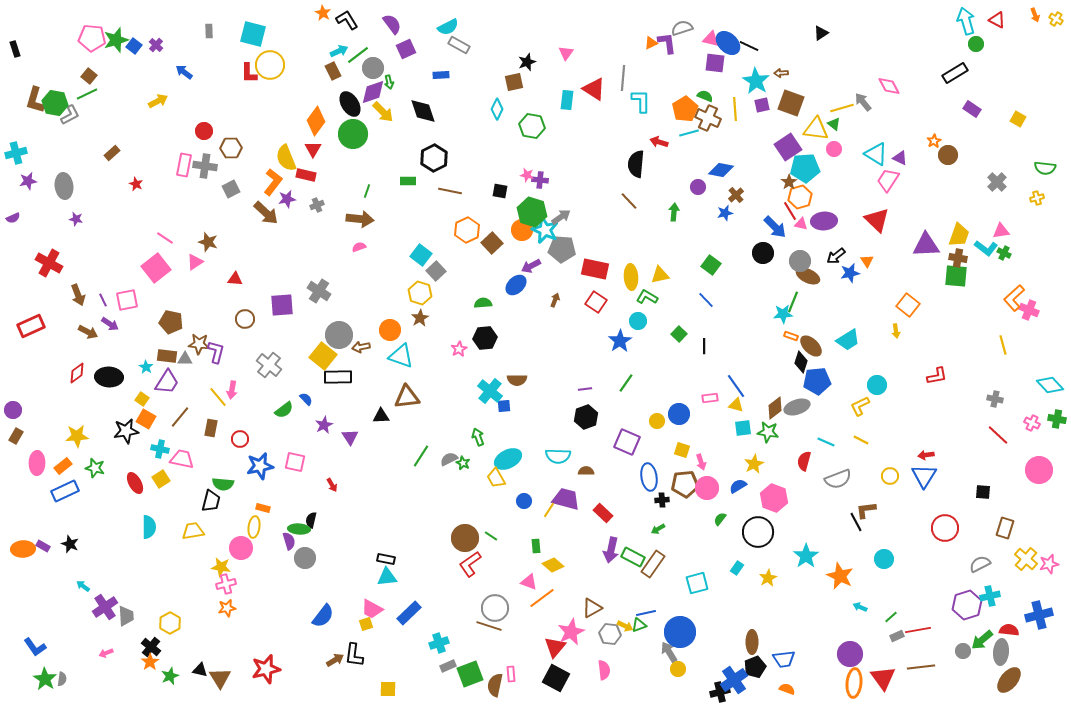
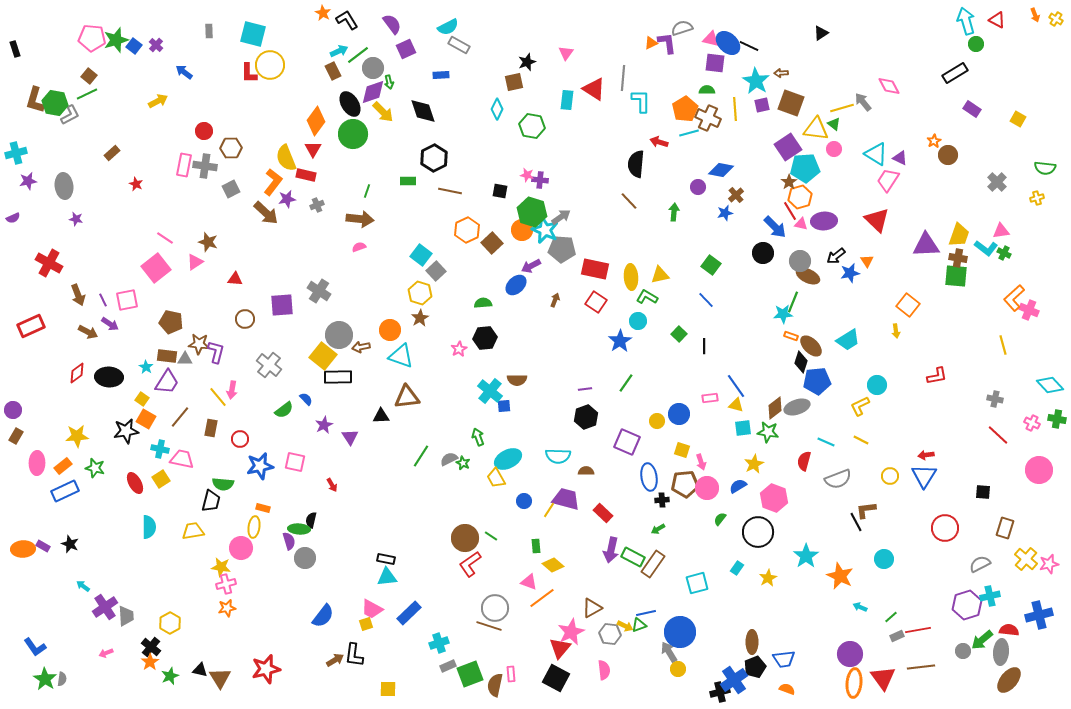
green semicircle at (705, 96): moved 2 px right, 6 px up; rotated 21 degrees counterclockwise
red triangle at (555, 647): moved 5 px right, 1 px down
